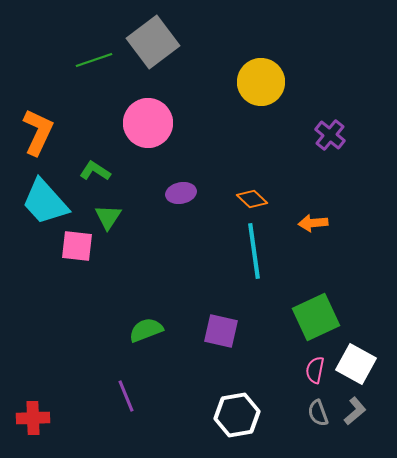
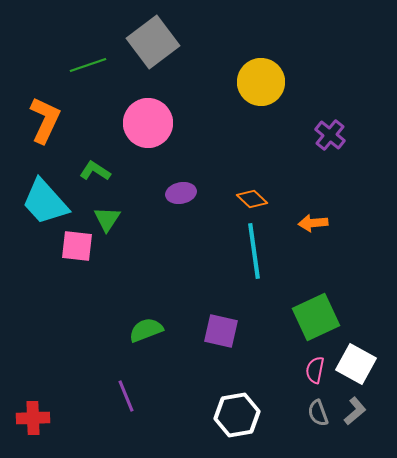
green line: moved 6 px left, 5 px down
orange L-shape: moved 7 px right, 12 px up
green triangle: moved 1 px left, 2 px down
